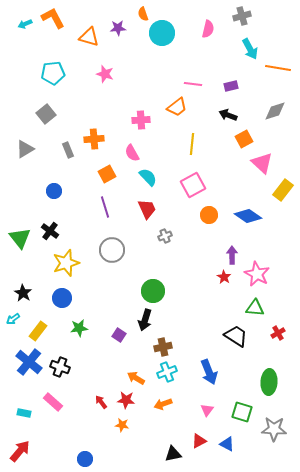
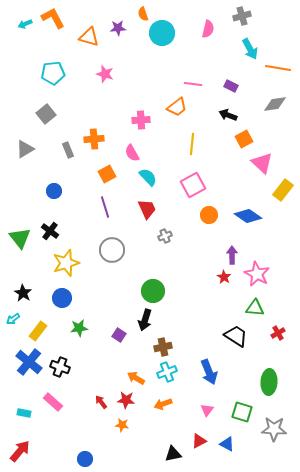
purple rectangle at (231, 86): rotated 40 degrees clockwise
gray diamond at (275, 111): moved 7 px up; rotated 10 degrees clockwise
